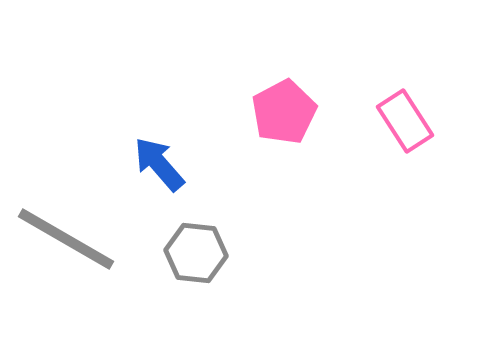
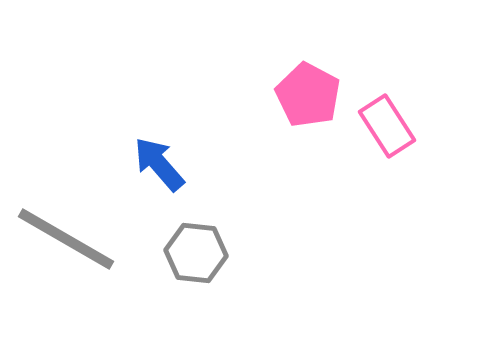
pink pentagon: moved 24 px right, 17 px up; rotated 16 degrees counterclockwise
pink rectangle: moved 18 px left, 5 px down
